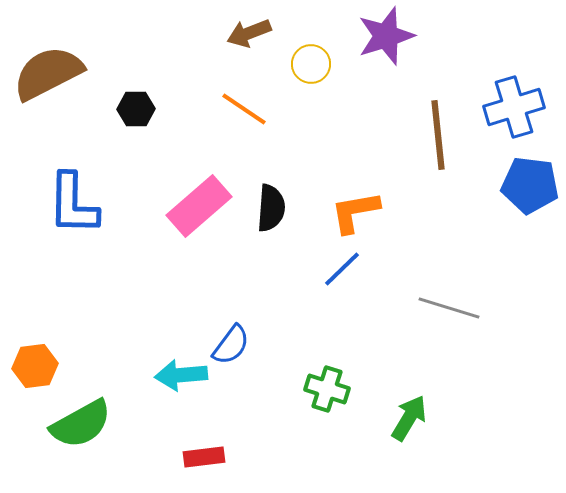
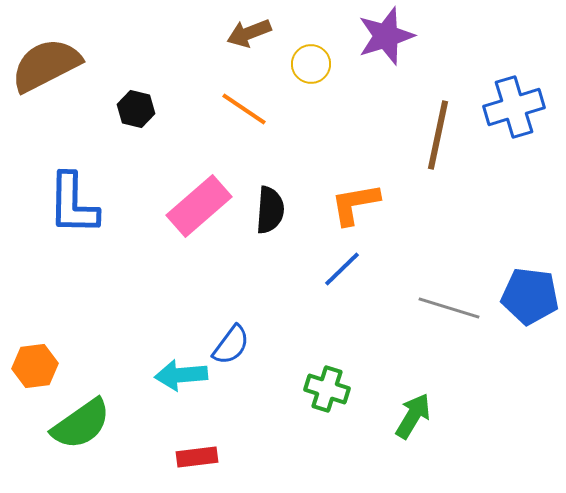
brown semicircle: moved 2 px left, 8 px up
black hexagon: rotated 15 degrees clockwise
brown line: rotated 18 degrees clockwise
blue pentagon: moved 111 px down
black semicircle: moved 1 px left, 2 px down
orange L-shape: moved 8 px up
green arrow: moved 4 px right, 2 px up
green semicircle: rotated 6 degrees counterclockwise
red rectangle: moved 7 px left
